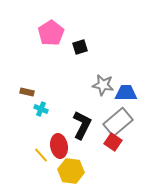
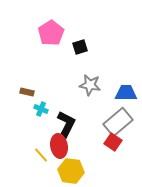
gray star: moved 13 px left
black L-shape: moved 16 px left
